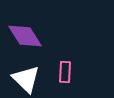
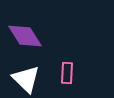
pink rectangle: moved 2 px right, 1 px down
